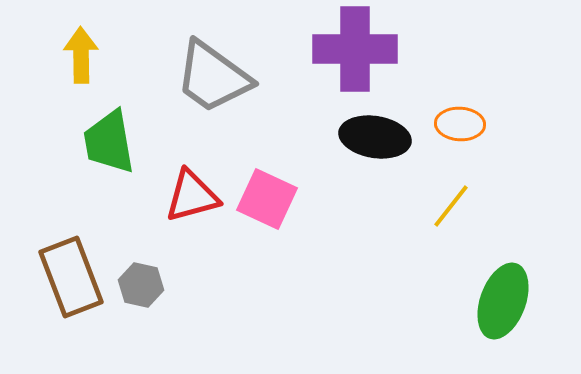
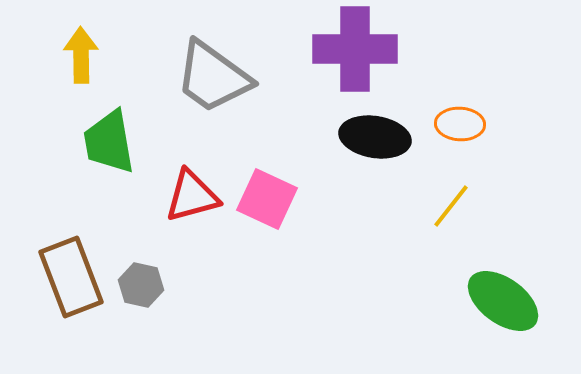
green ellipse: rotated 74 degrees counterclockwise
